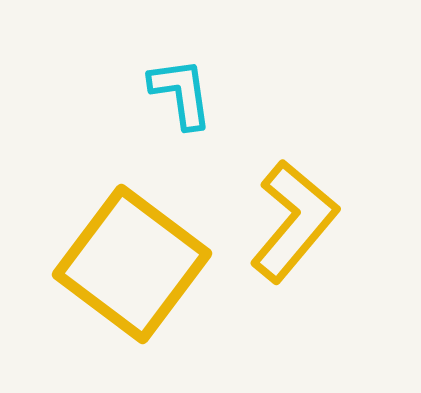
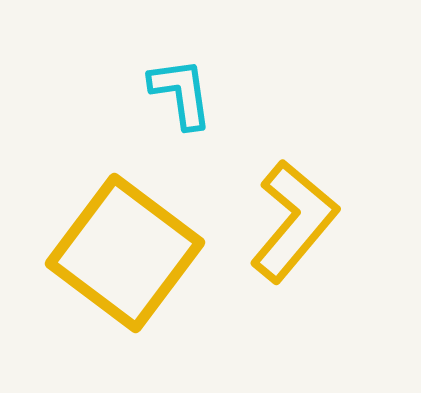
yellow square: moved 7 px left, 11 px up
